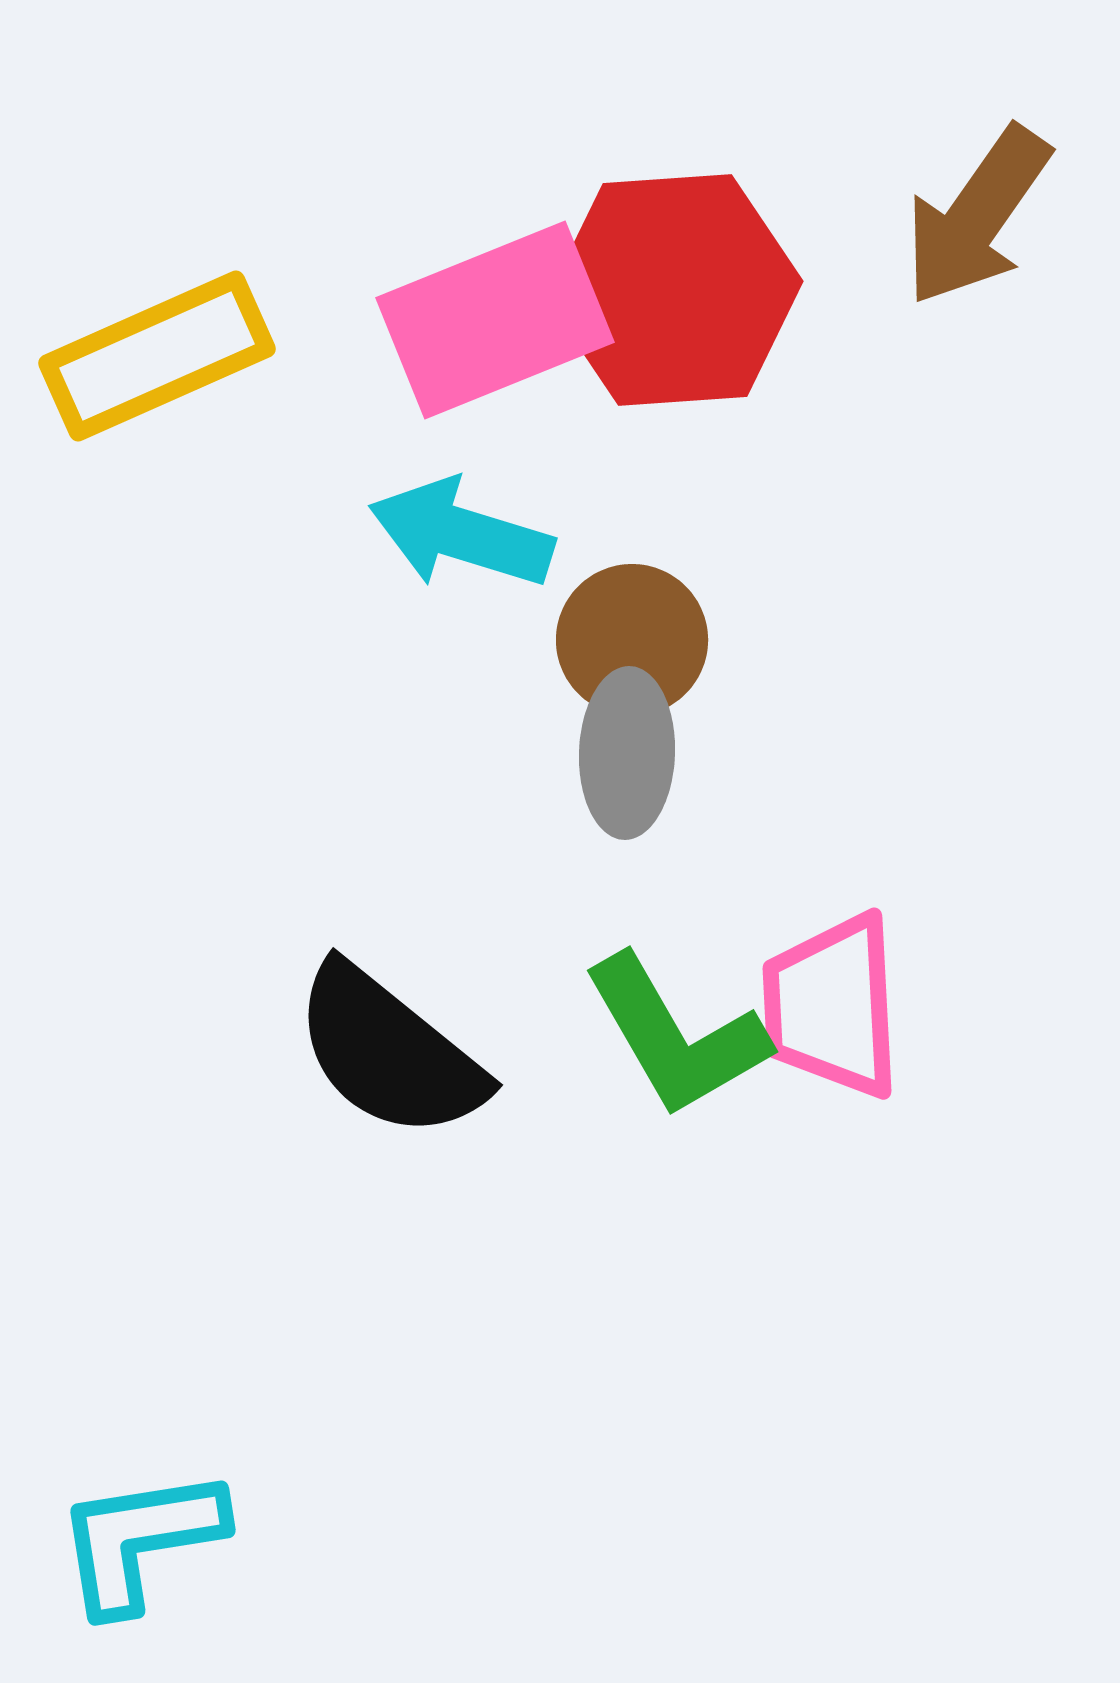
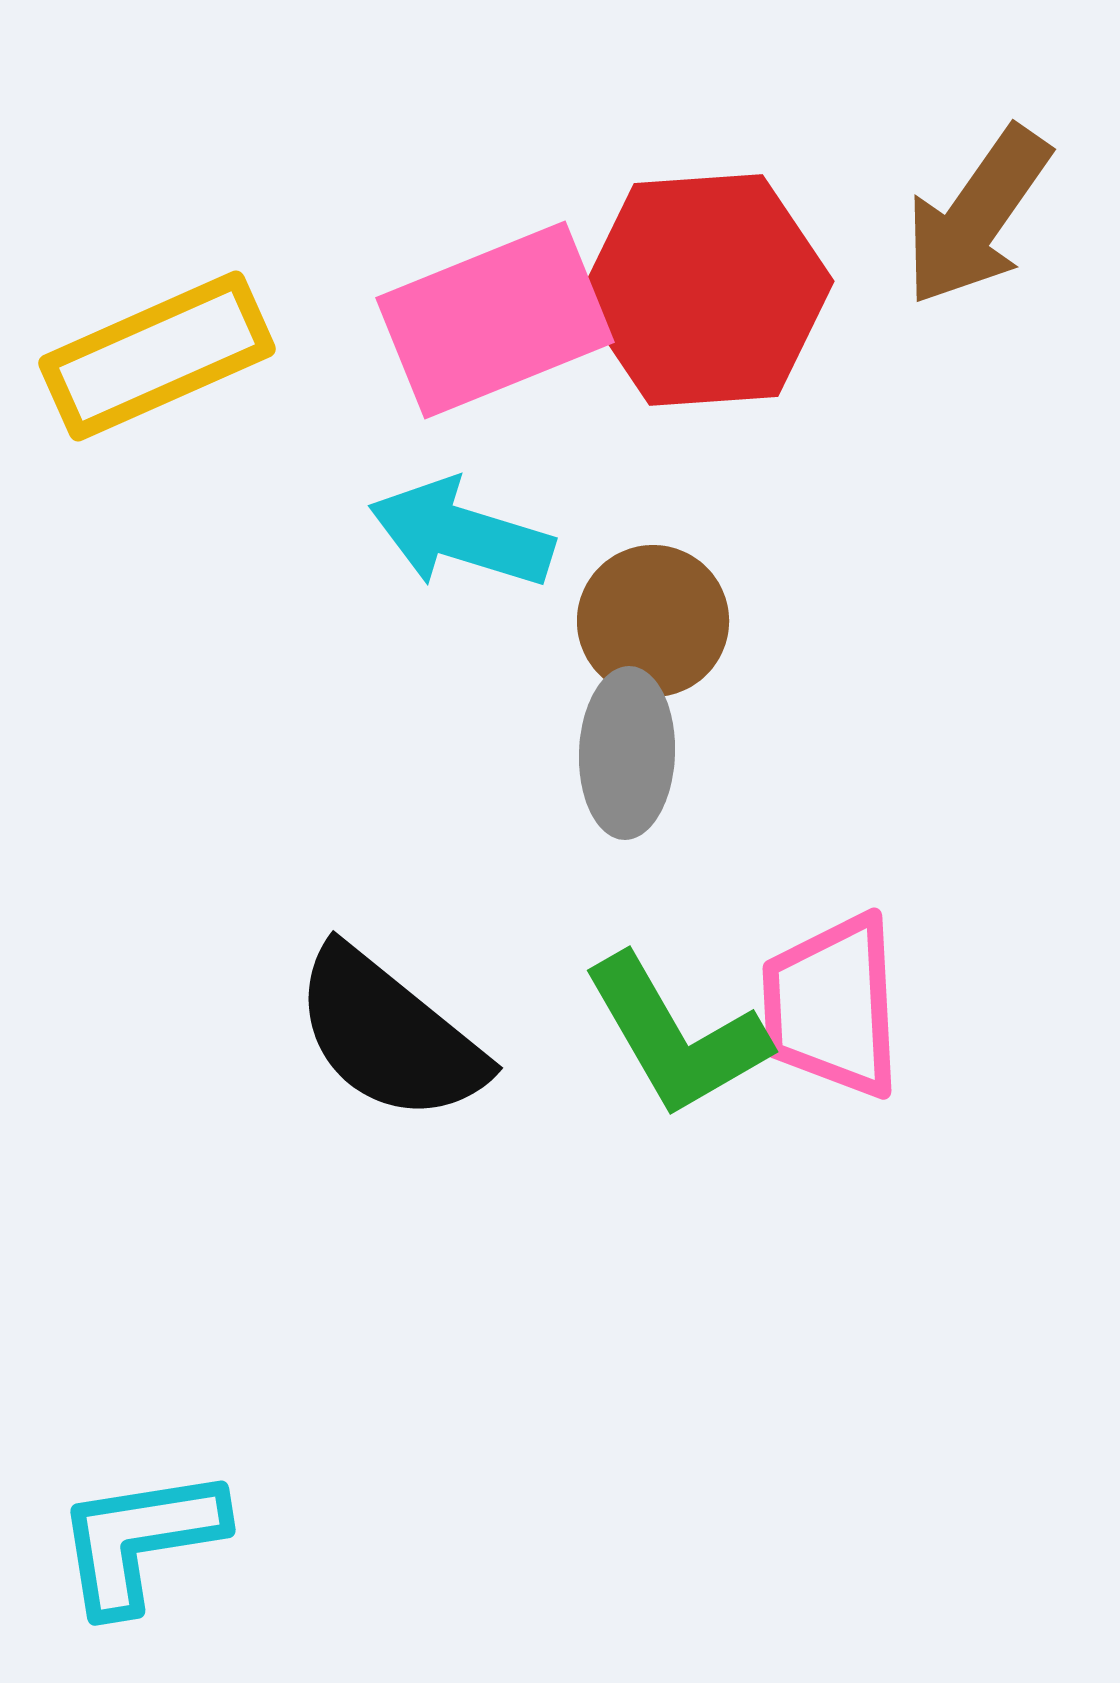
red hexagon: moved 31 px right
brown circle: moved 21 px right, 19 px up
black semicircle: moved 17 px up
